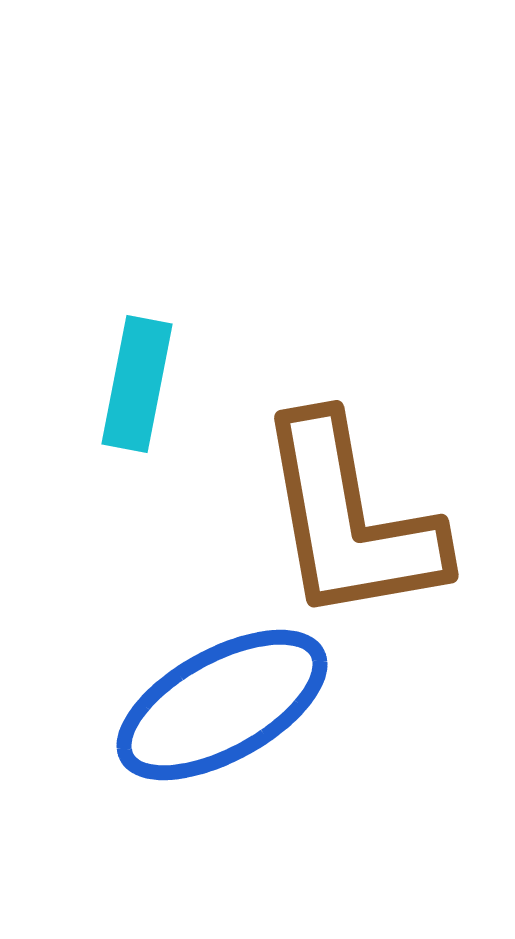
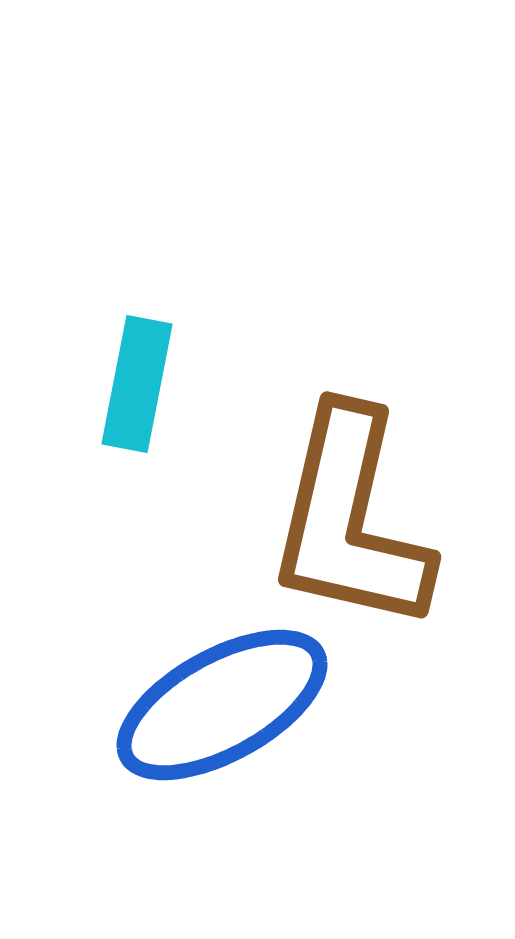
brown L-shape: rotated 23 degrees clockwise
